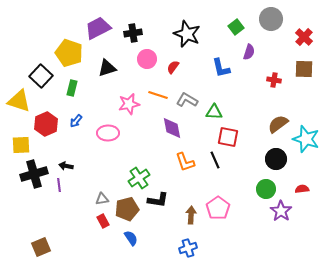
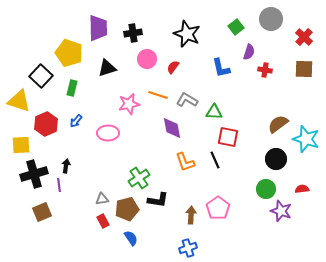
purple trapezoid at (98, 28): rotated 116 degrees clockwise
red cross at (274, 80): moved 9 px left, 10 px up
black arrow at (66, 166): rotated 88 degrees clockwise
purple star at (281, 211): rotated 15 degrees counterclockwise
brown square at (41, 247): moved 1 px right, 35 px up
